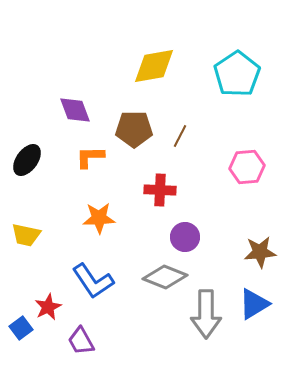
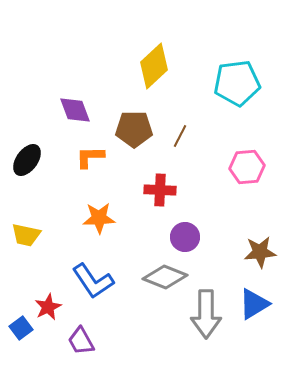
yellow diamond: rotated 33 degrees counterclockwise
cyan pentagon: moved 9 px down; rotated 27 degrees clockwise
